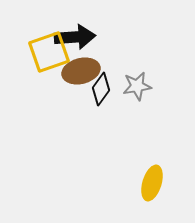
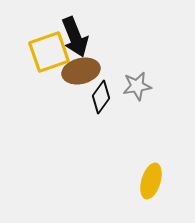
black arrow: rotated 72 degrees clockwise
black diamond: moved 8 px down
yellow ellipse: moved 1 px left, 2 px up
